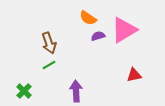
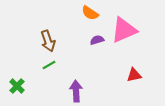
orange semicircle: moved 2 px right, 5 px up
pink triangle: rotated 8 degrees clockwise
purple semicircle: moved 1 px left, 4 px down
brown arrow: moved 1 px left, 2 px up
green cross: moved 7 px left, 5 px up
